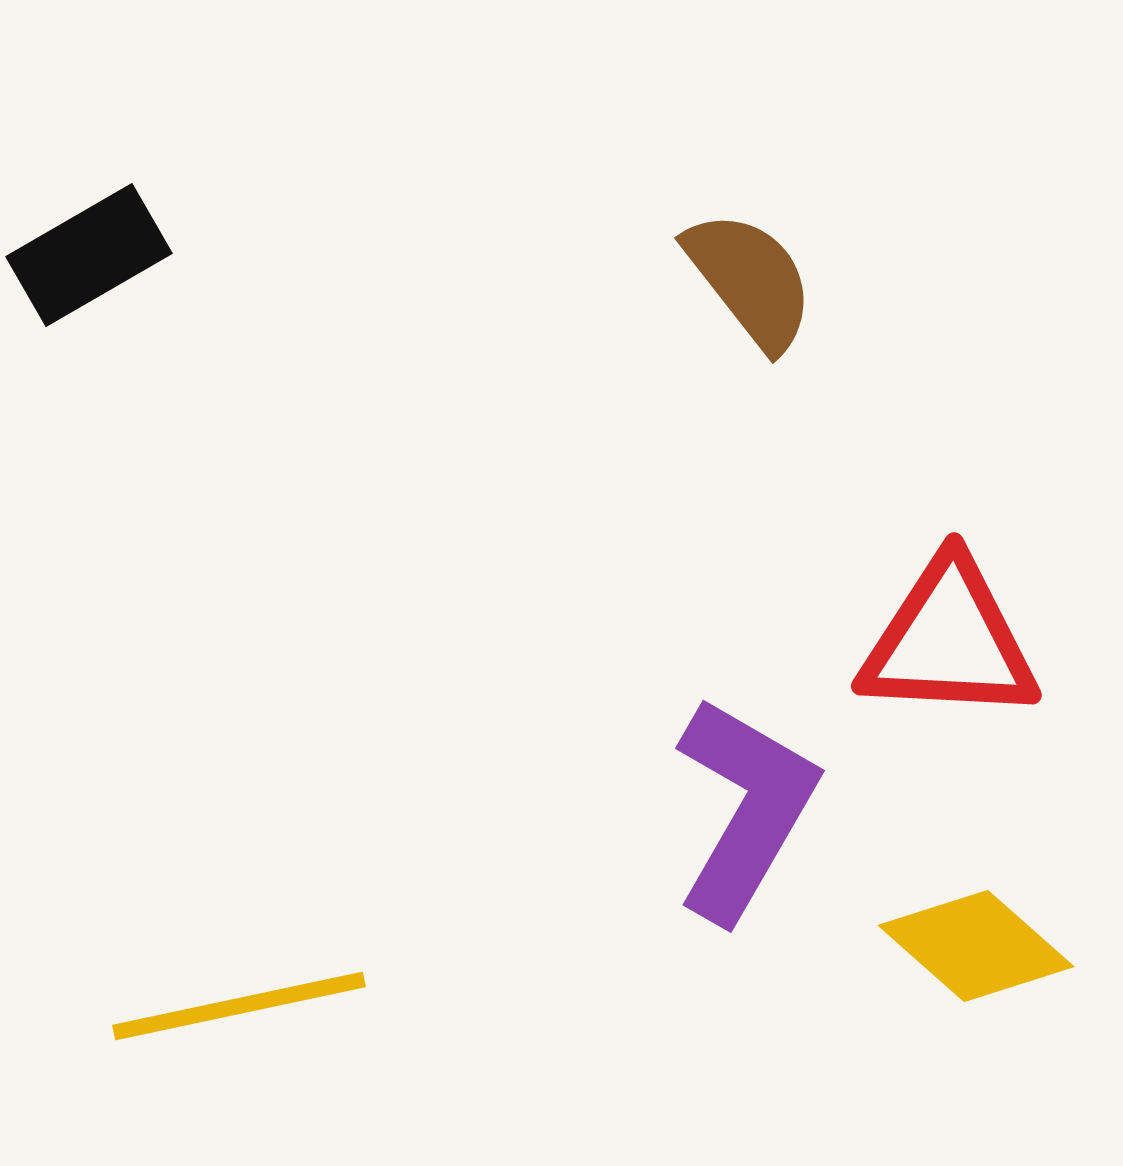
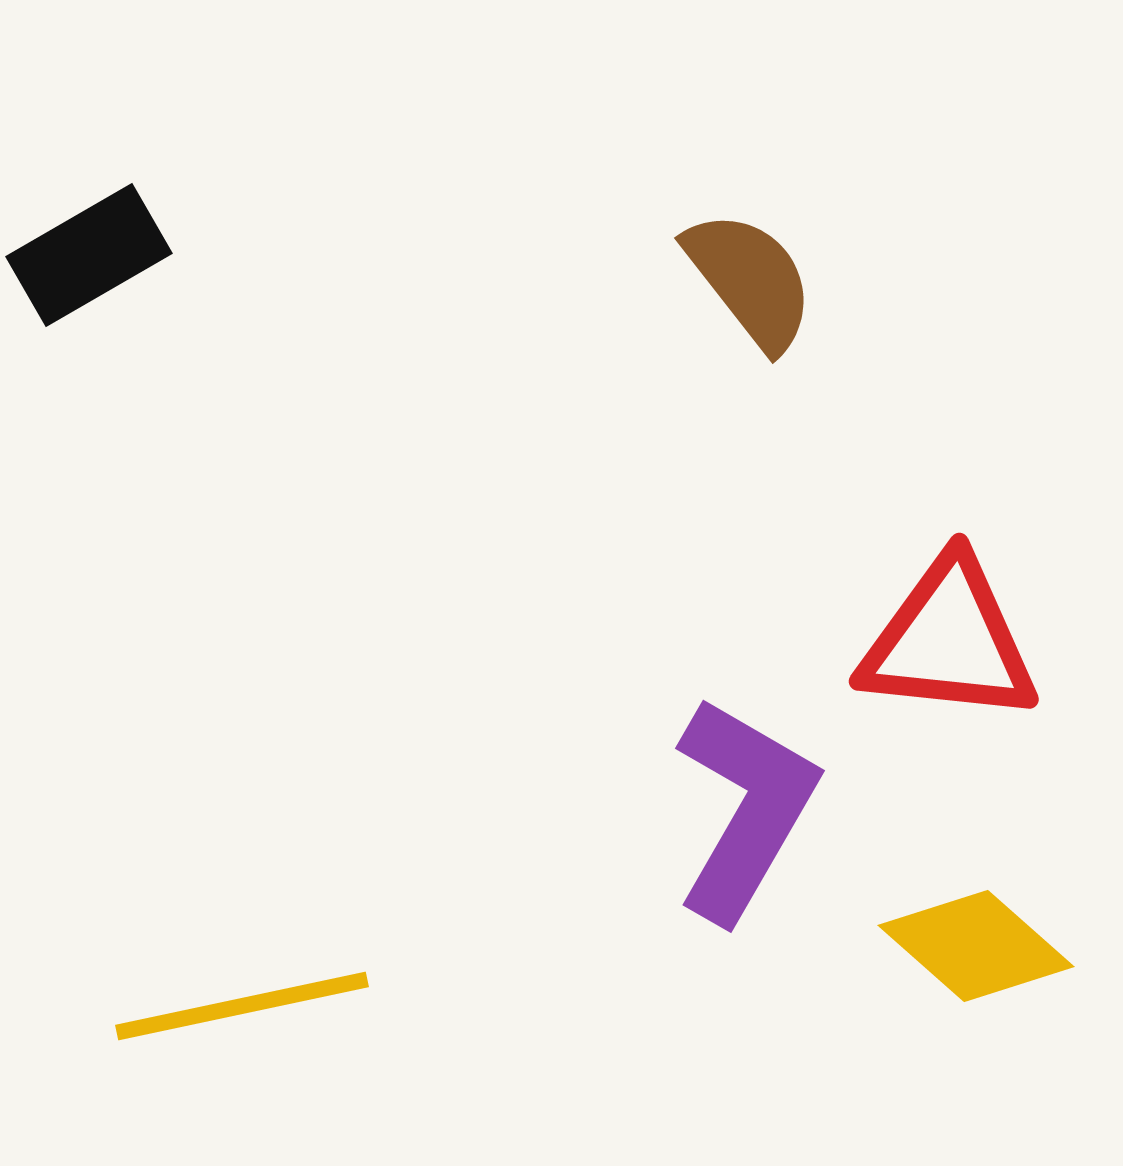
red triangle: rotated 3 degrees clockwise
yellow line: moved 3 px right
